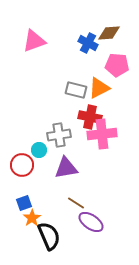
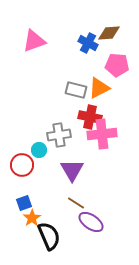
purple triangle: moved 6 px right, 2 px down; rotated 50 degrees counterclockwise
